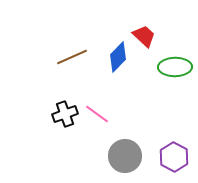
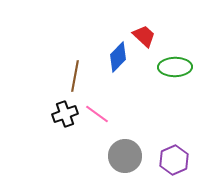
brown line: moved 3 px right, 19 px down; rotated 56 degrees counterclockwise
purple hexagon: moved 3 px down; rotated 8 degrees clockwise
